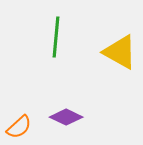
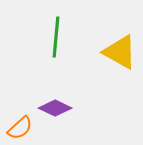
purple diamond: moved 11 px left, 9 px up
orange semicircle: moved 1 px right, 1 px down
